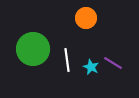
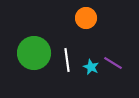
green circle: moved 1 px right, 4 px down
